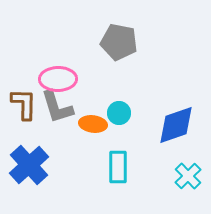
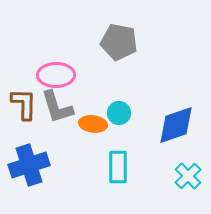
pink ellipse: moved 2 px left, 4 px up
blue cross: rotated 24 degrees clockwise
